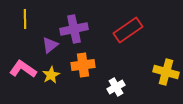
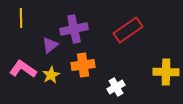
yellow line: moved 4 px left, 1 px up
yellow cross: rotated 15 degrees counterclockwise
